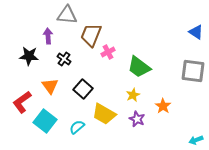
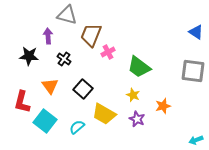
gray triangle: rotated 10 degrees clockwise
yellow star: rotated 24 degrees counterclockwise
red L-shape: rotated 40 degrees counterclockwise
orange star: rotated 21 degrees clockwise
